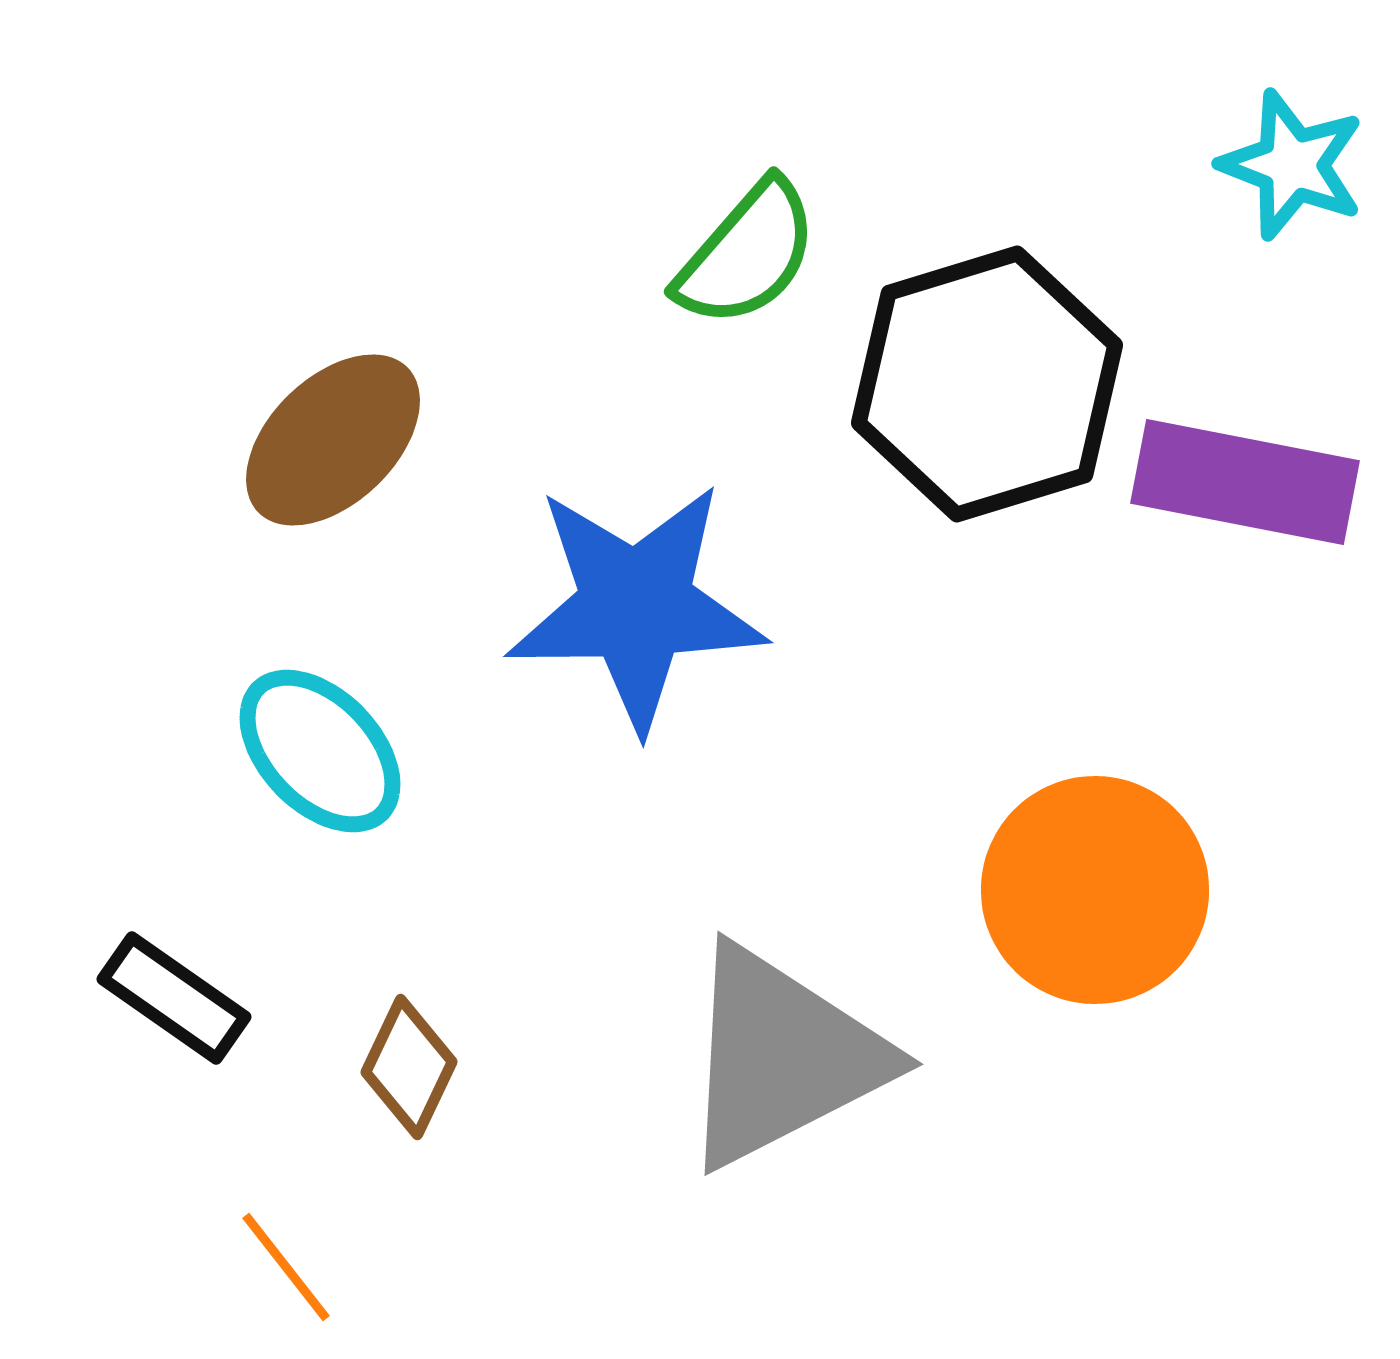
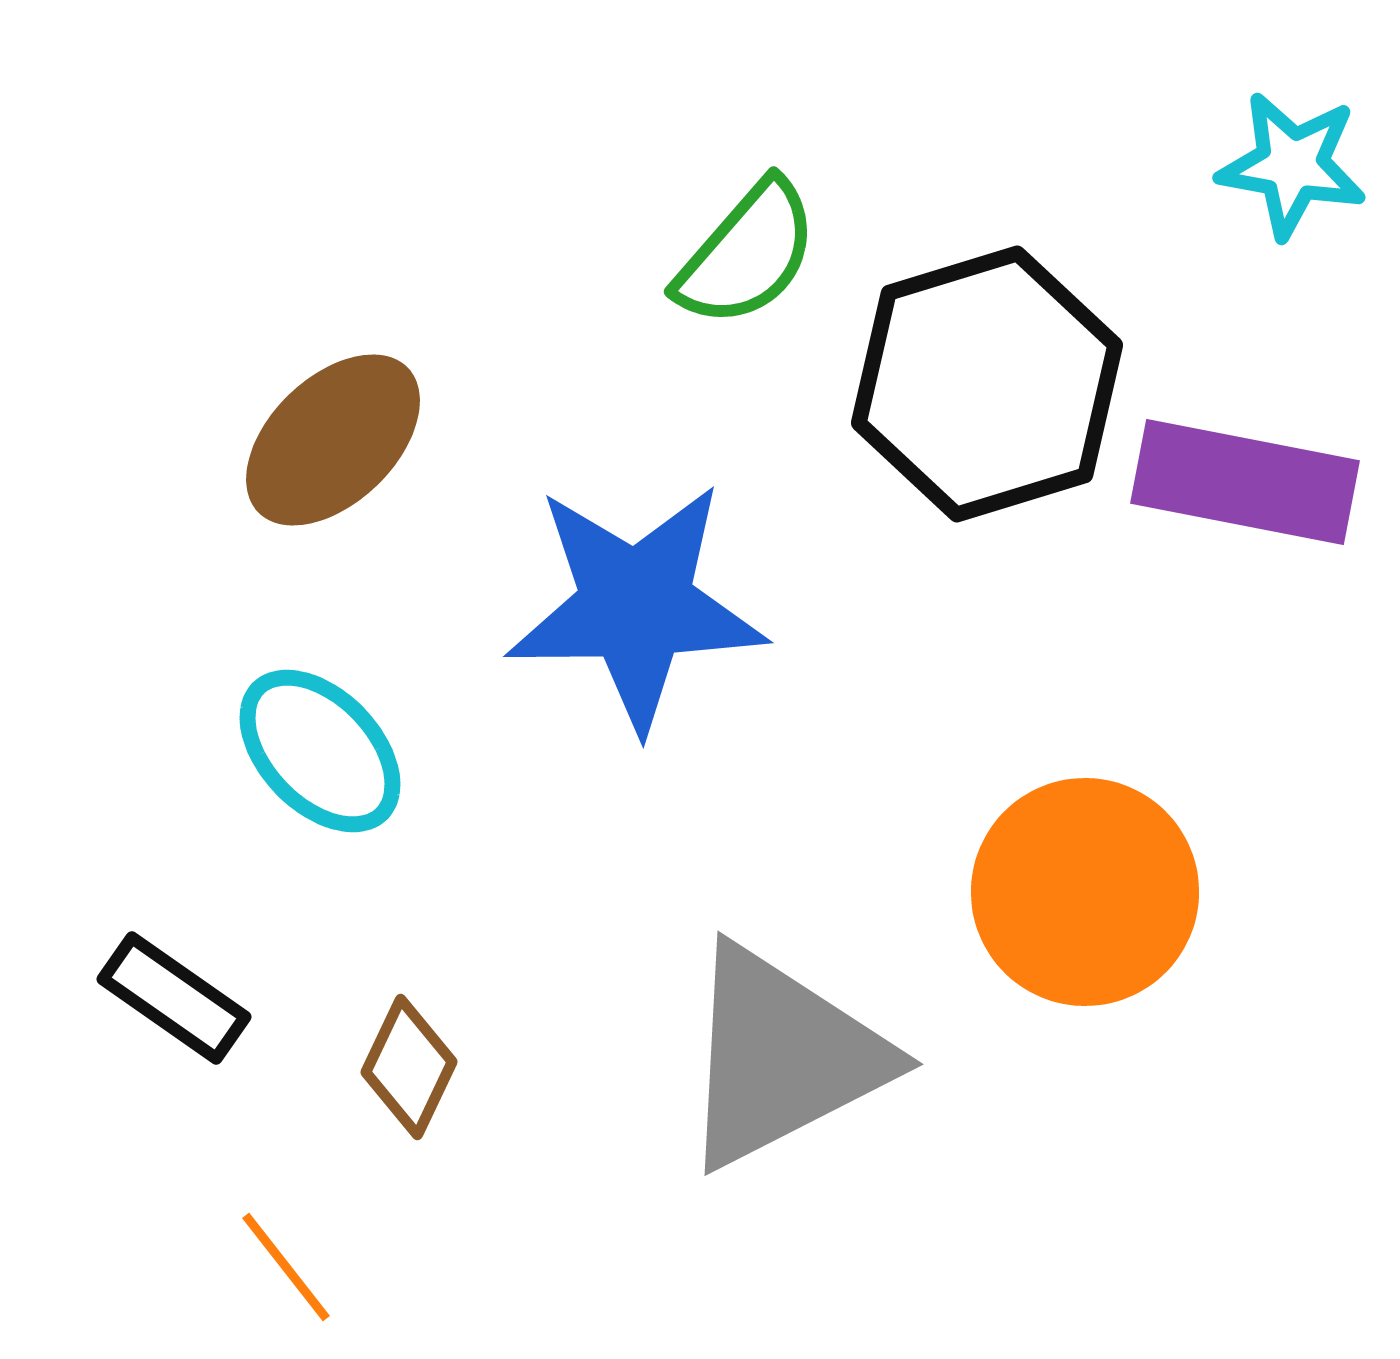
cyan star: rotated 11 degrees counterclockwise
orange circle: moved 10 px left, 2 px down
